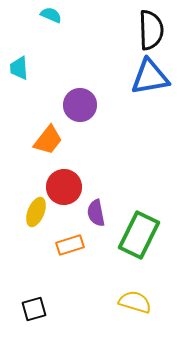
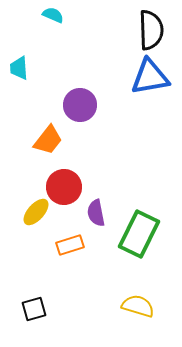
cyan semicircle: moved 2 px right
yellow ellipse: rotated 20 degrees clockwise
green rectangle: moved 1 px up
yellow semicircle: moved 3 px right, 4 px down
